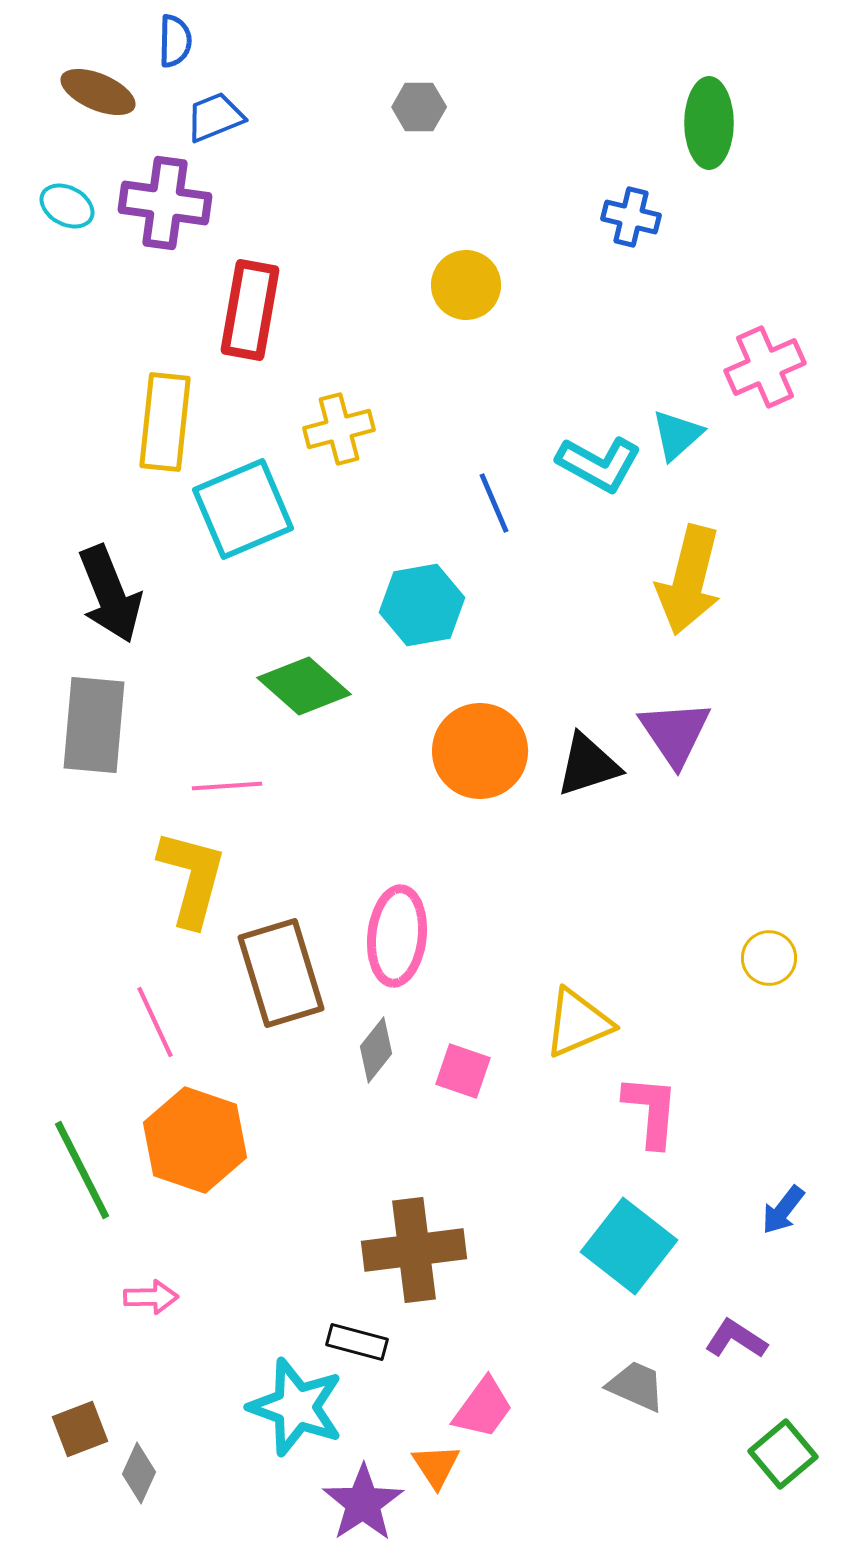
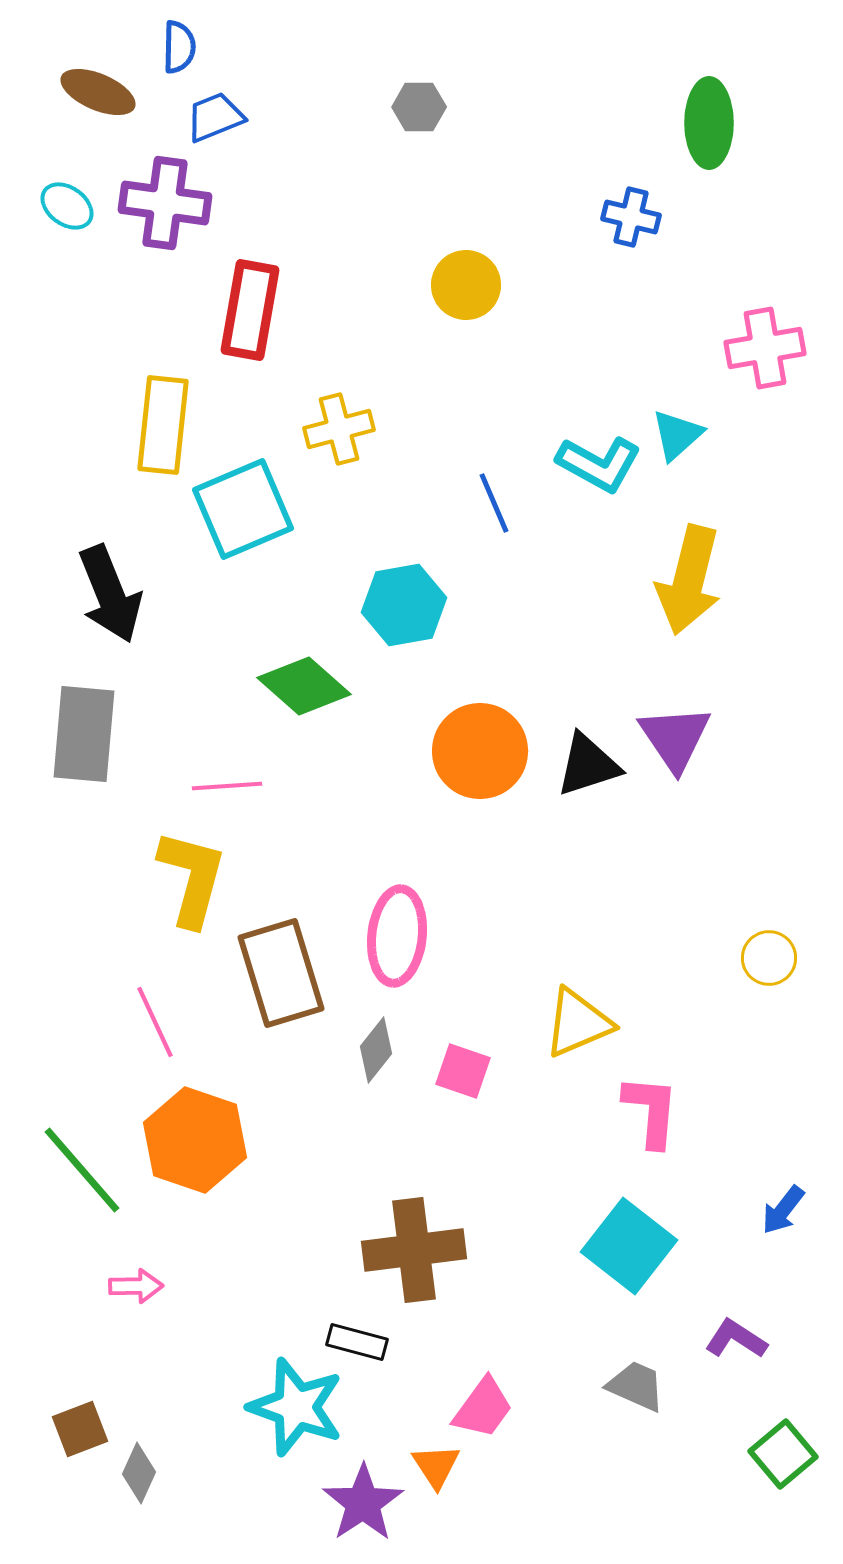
blue semicircle at (175, 41): moved 4 px right, 6 px down
cyan ellipse at (67, 206): rotated 8 degrees clockwise
pink cross at (765, 367): moved 19 px up; rotated 14 degrees clockwise
yellow rectangle at (165, 422): moved 2 px left, 3 px down
cyan hexagon at (422, 605): moved 18 px left
gray rectangle at (94, 725): moved 10 px left, 9 px down
purple triangle at (675, 733): moved 5 px down
green line at (82, 1170): rotated 14 degrees counterclockwise
pink arrow at (151, 1297): moved 15 px left, 11 px up
